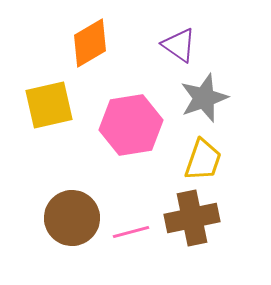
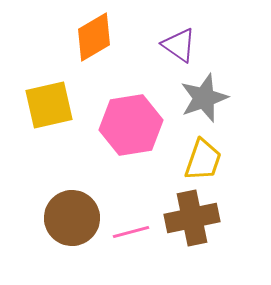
orange diamond: moved 4 px right, 6 px up
